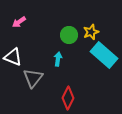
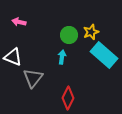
pink arrow: rotated 48 degrees clockwise
cyan arrow: moved 4 px right, 2 px up
